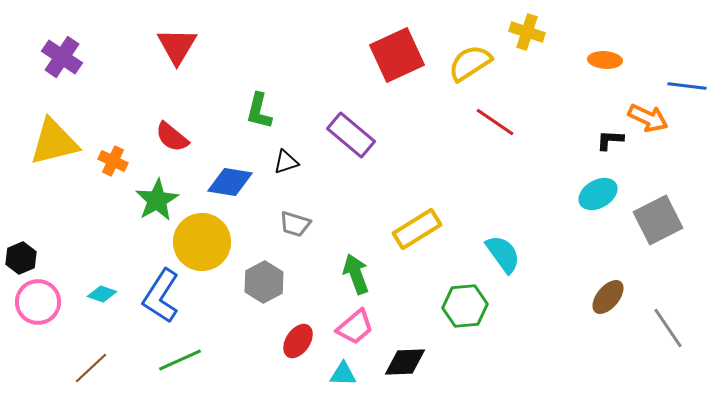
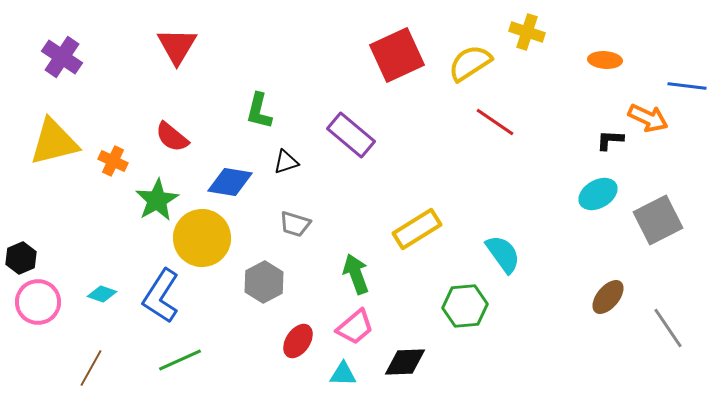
yellow circle: moved 4 px up
brown line: rotated 18 degrees counterclockwise
